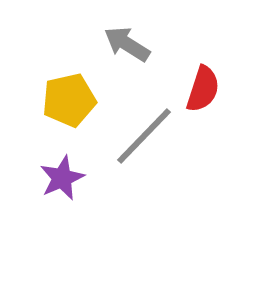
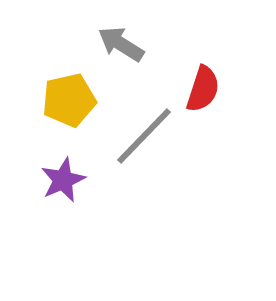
gray arrow: moved 6 px left
purple star: moved 1 px right, 2 px down
